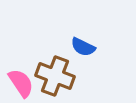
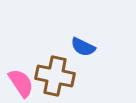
brown cross: rotated 9 degrees counterclockwise
